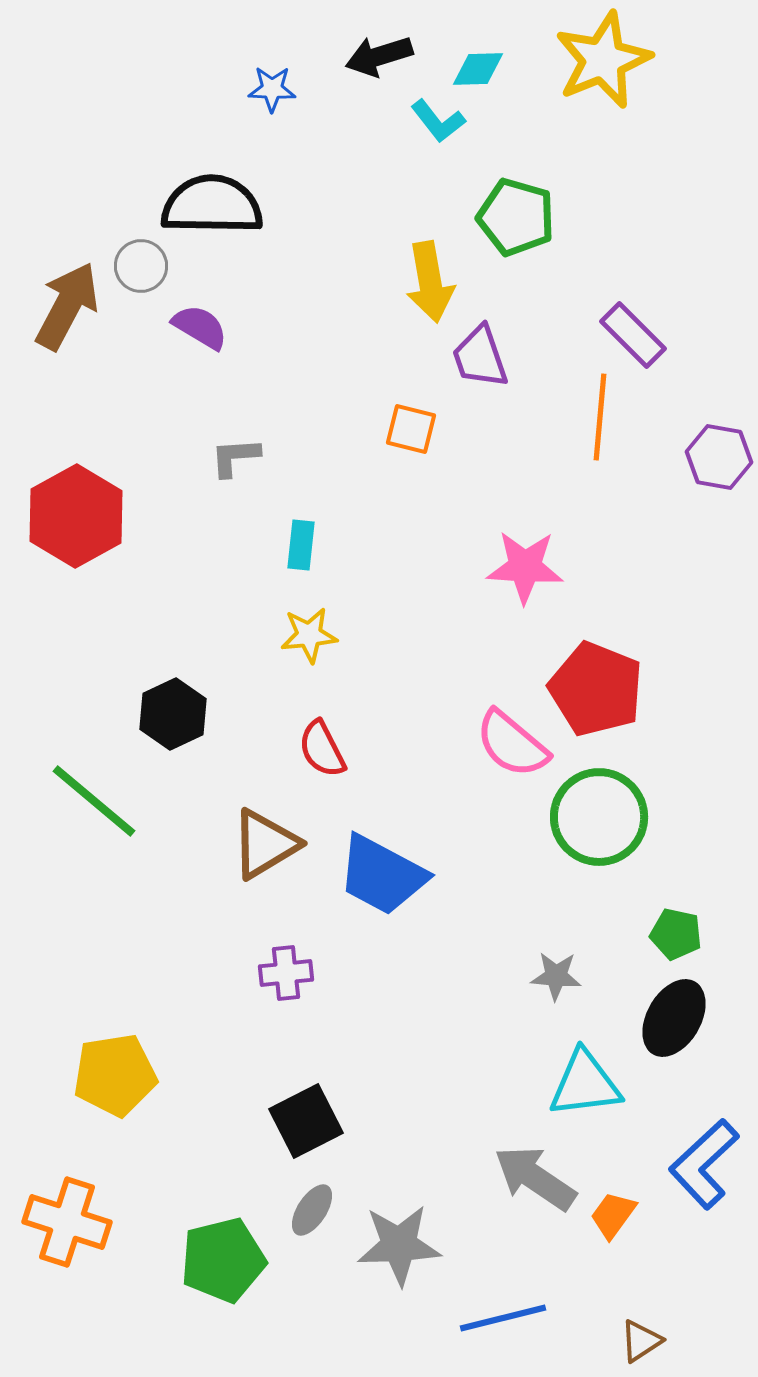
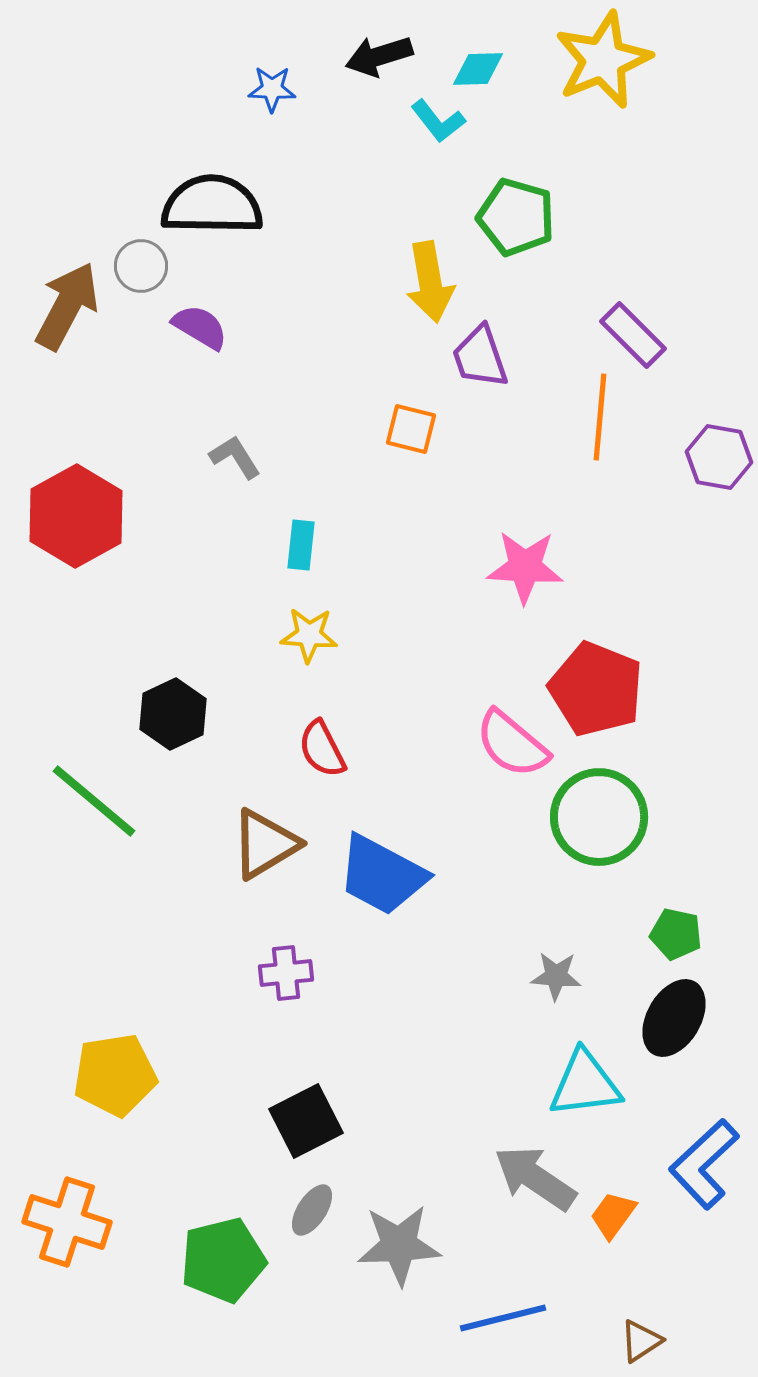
gray L-shape at (235, 457): rotated 62 degrees clockwise
yellow star at (309, 635): rotated 10 degrees clockwise
